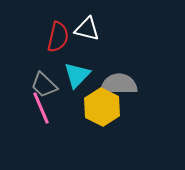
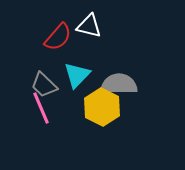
white triangle: moved 2 px right, 3 px up
red semicircle: rotated 28 degrees clockwise
